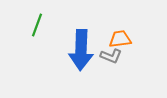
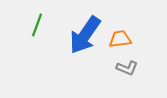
blue arrow: moved 4 px right, 15 px up; rotated 33 degrees clockwise
gray L-shape: moved 16 px right, 12 px down
